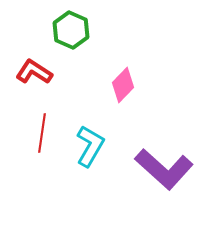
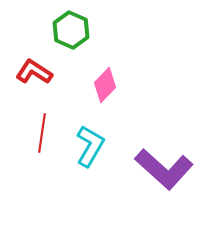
pink diamond: moved 18 px left
